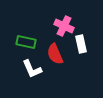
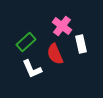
pink cross: moved 2 px left; rotated 12 degrees clockwise
green rectangle: rotated 54 degrees counterclockwise
